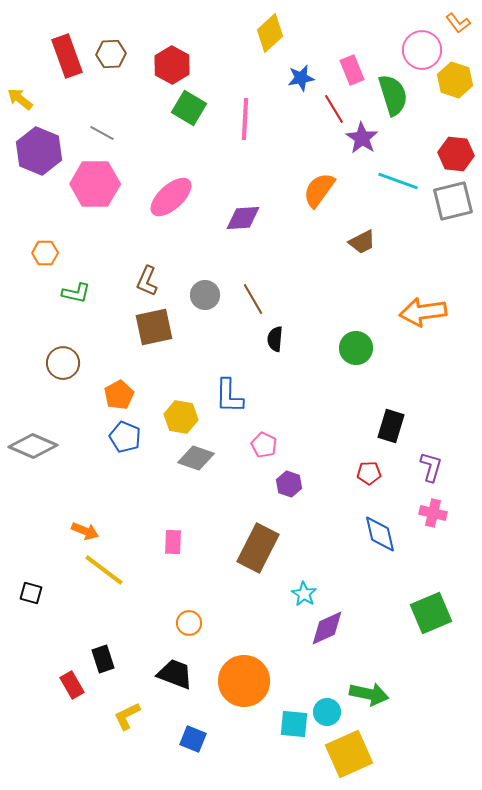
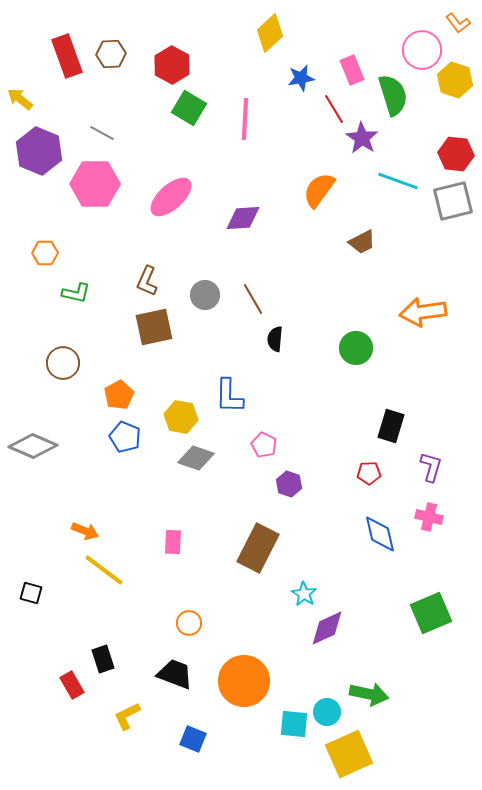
pink cross at (433, 513): moved 4 px left, 4 px down
